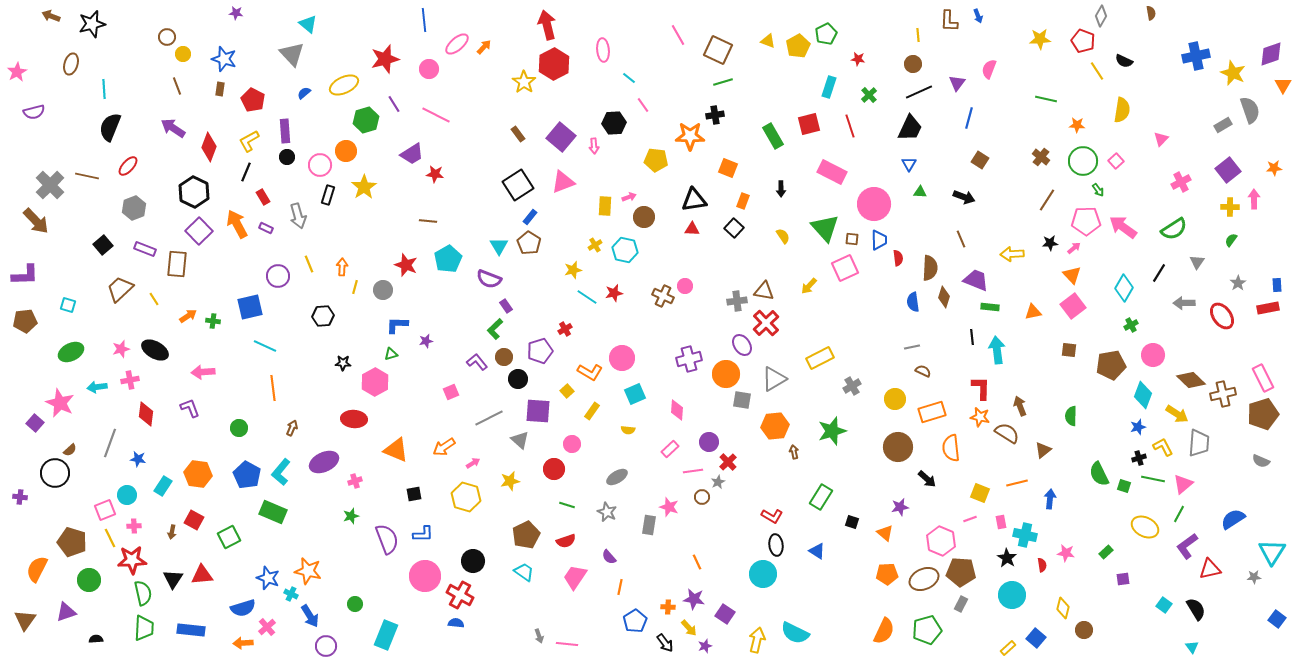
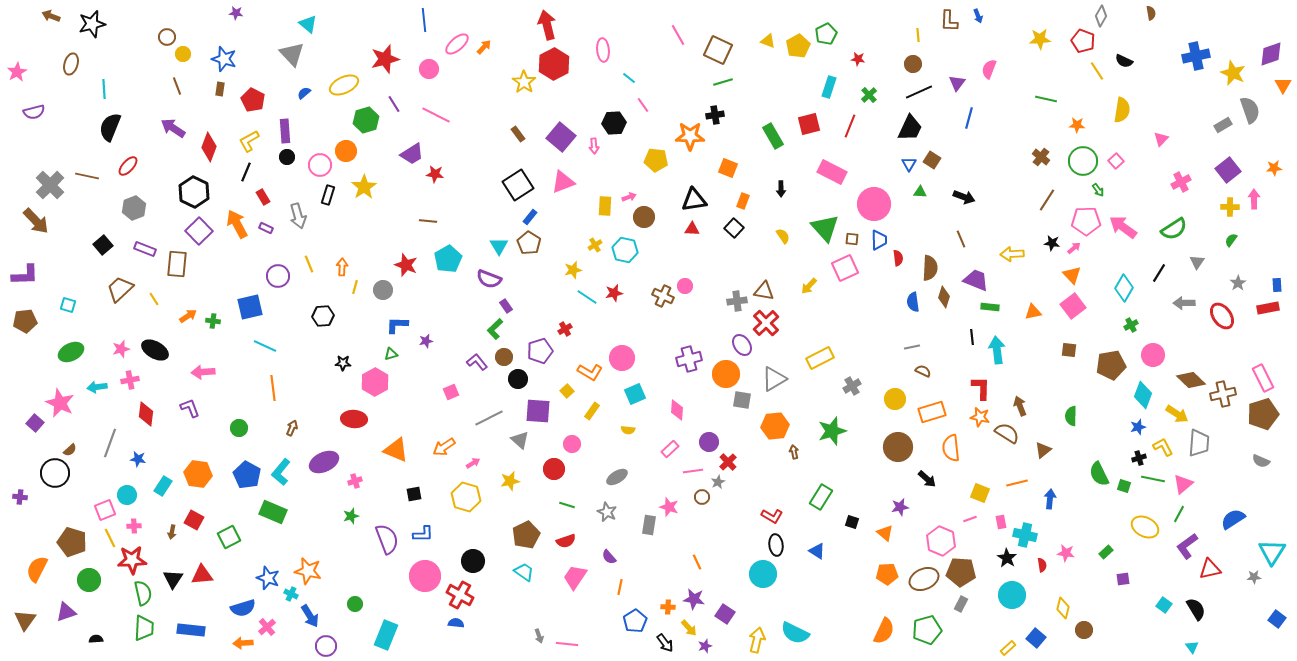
red line at (850, 126): rotated 40 degrees clockwise
brown square at (980, 160): moved 48 px left
black star at (1050, 243): moved 2 px right; rotated 14 degrees clockwise
